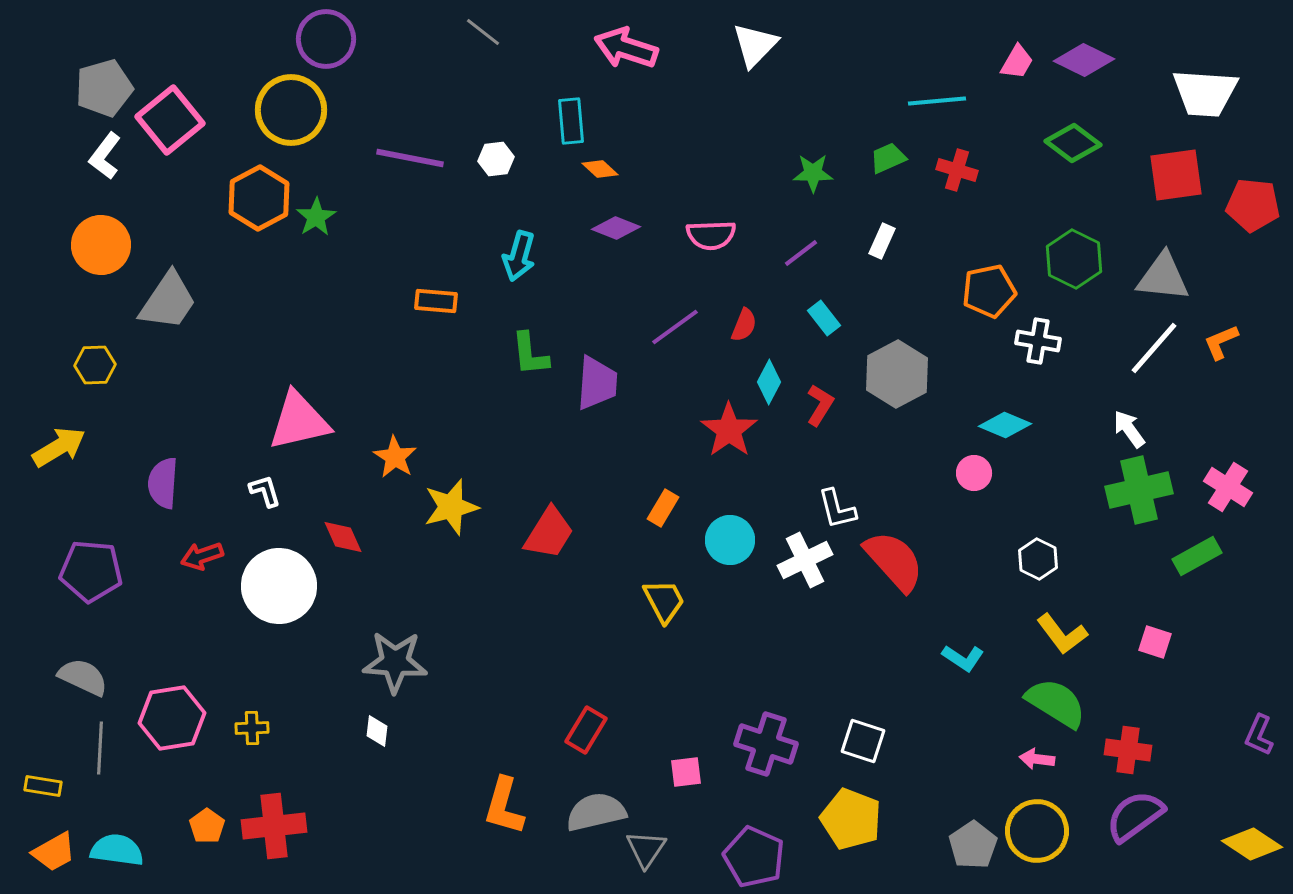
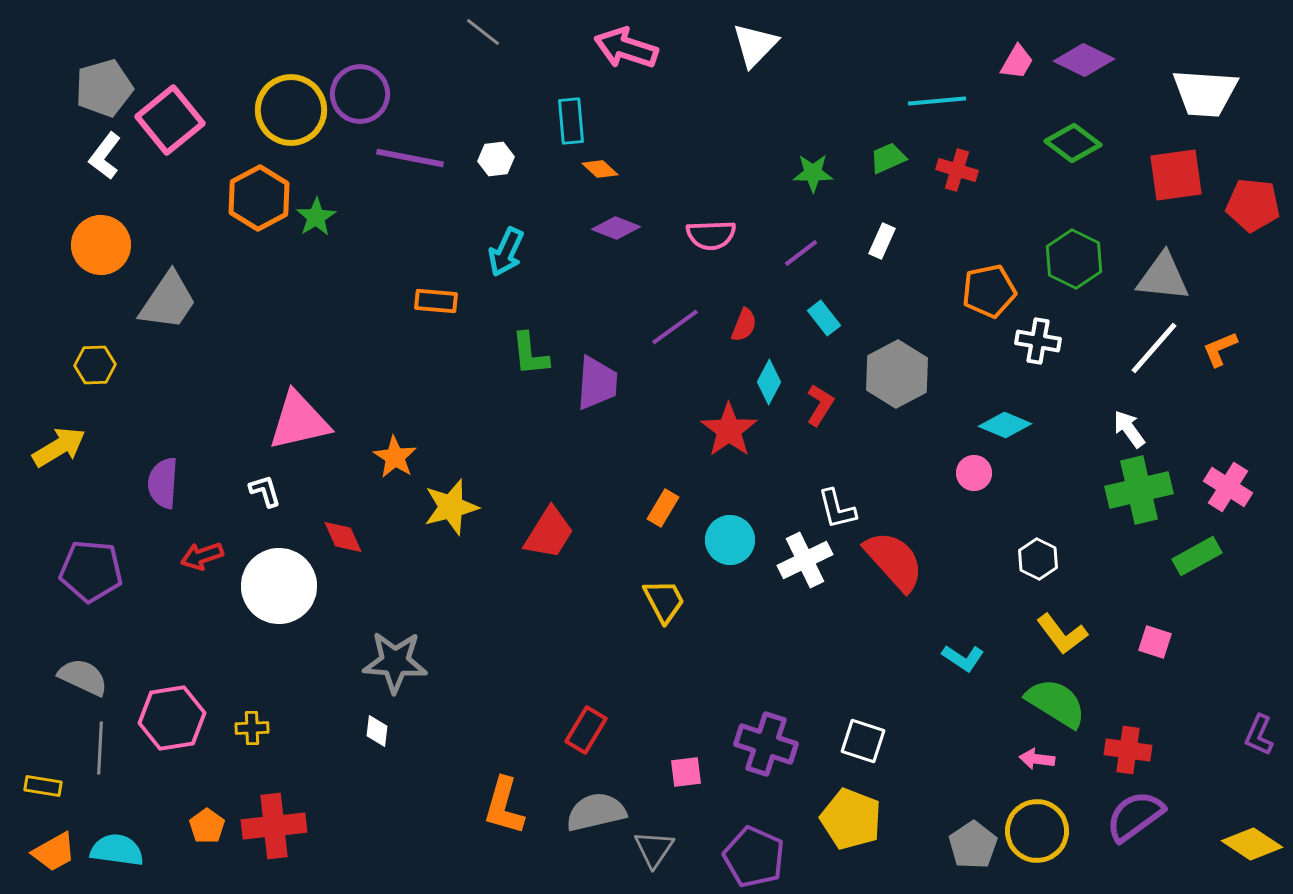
purple circle at (326, 39): moved 34 px right, 55 px down
cyan arrow at (519, 256): moved 13 px left, 4 px up; rotated 9 degrees clockwise
orange L-shape at (1221, 342): moved 1 px left, 7 px down
gray triangle at (646, 849): moved 8 px right
